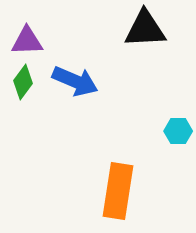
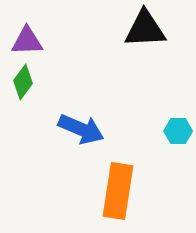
blue arrow: moved 6 px right, 48 px down
